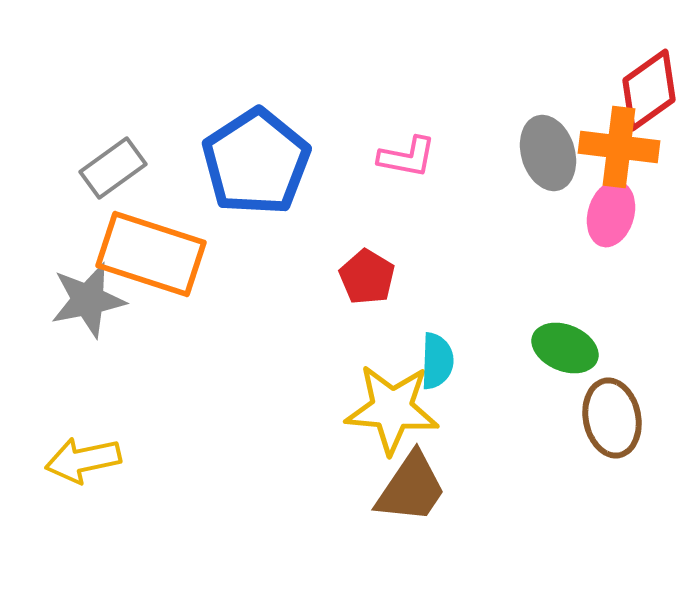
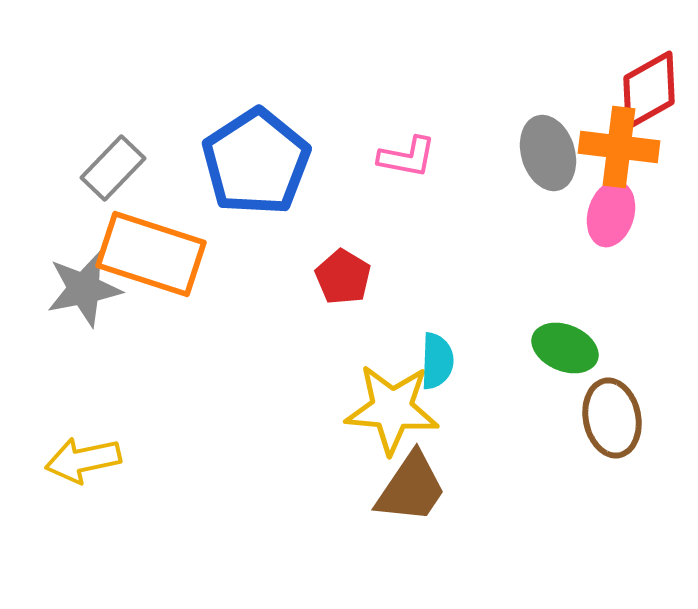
red diamond: rotated 6 degrees clockwise
gray rectangle: rotated 10 degrees counterclockwise
red pentagon: moved 24 px left
gray star: moved 4 px left, 11 px up
